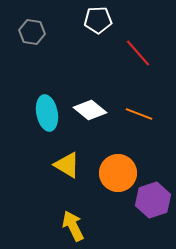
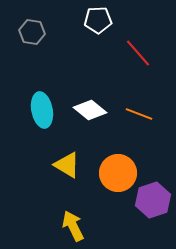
cyan ellipse: moved 5 px left, 3 px up
